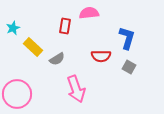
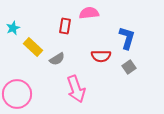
gray square: rotated 24 degrees clockwise
